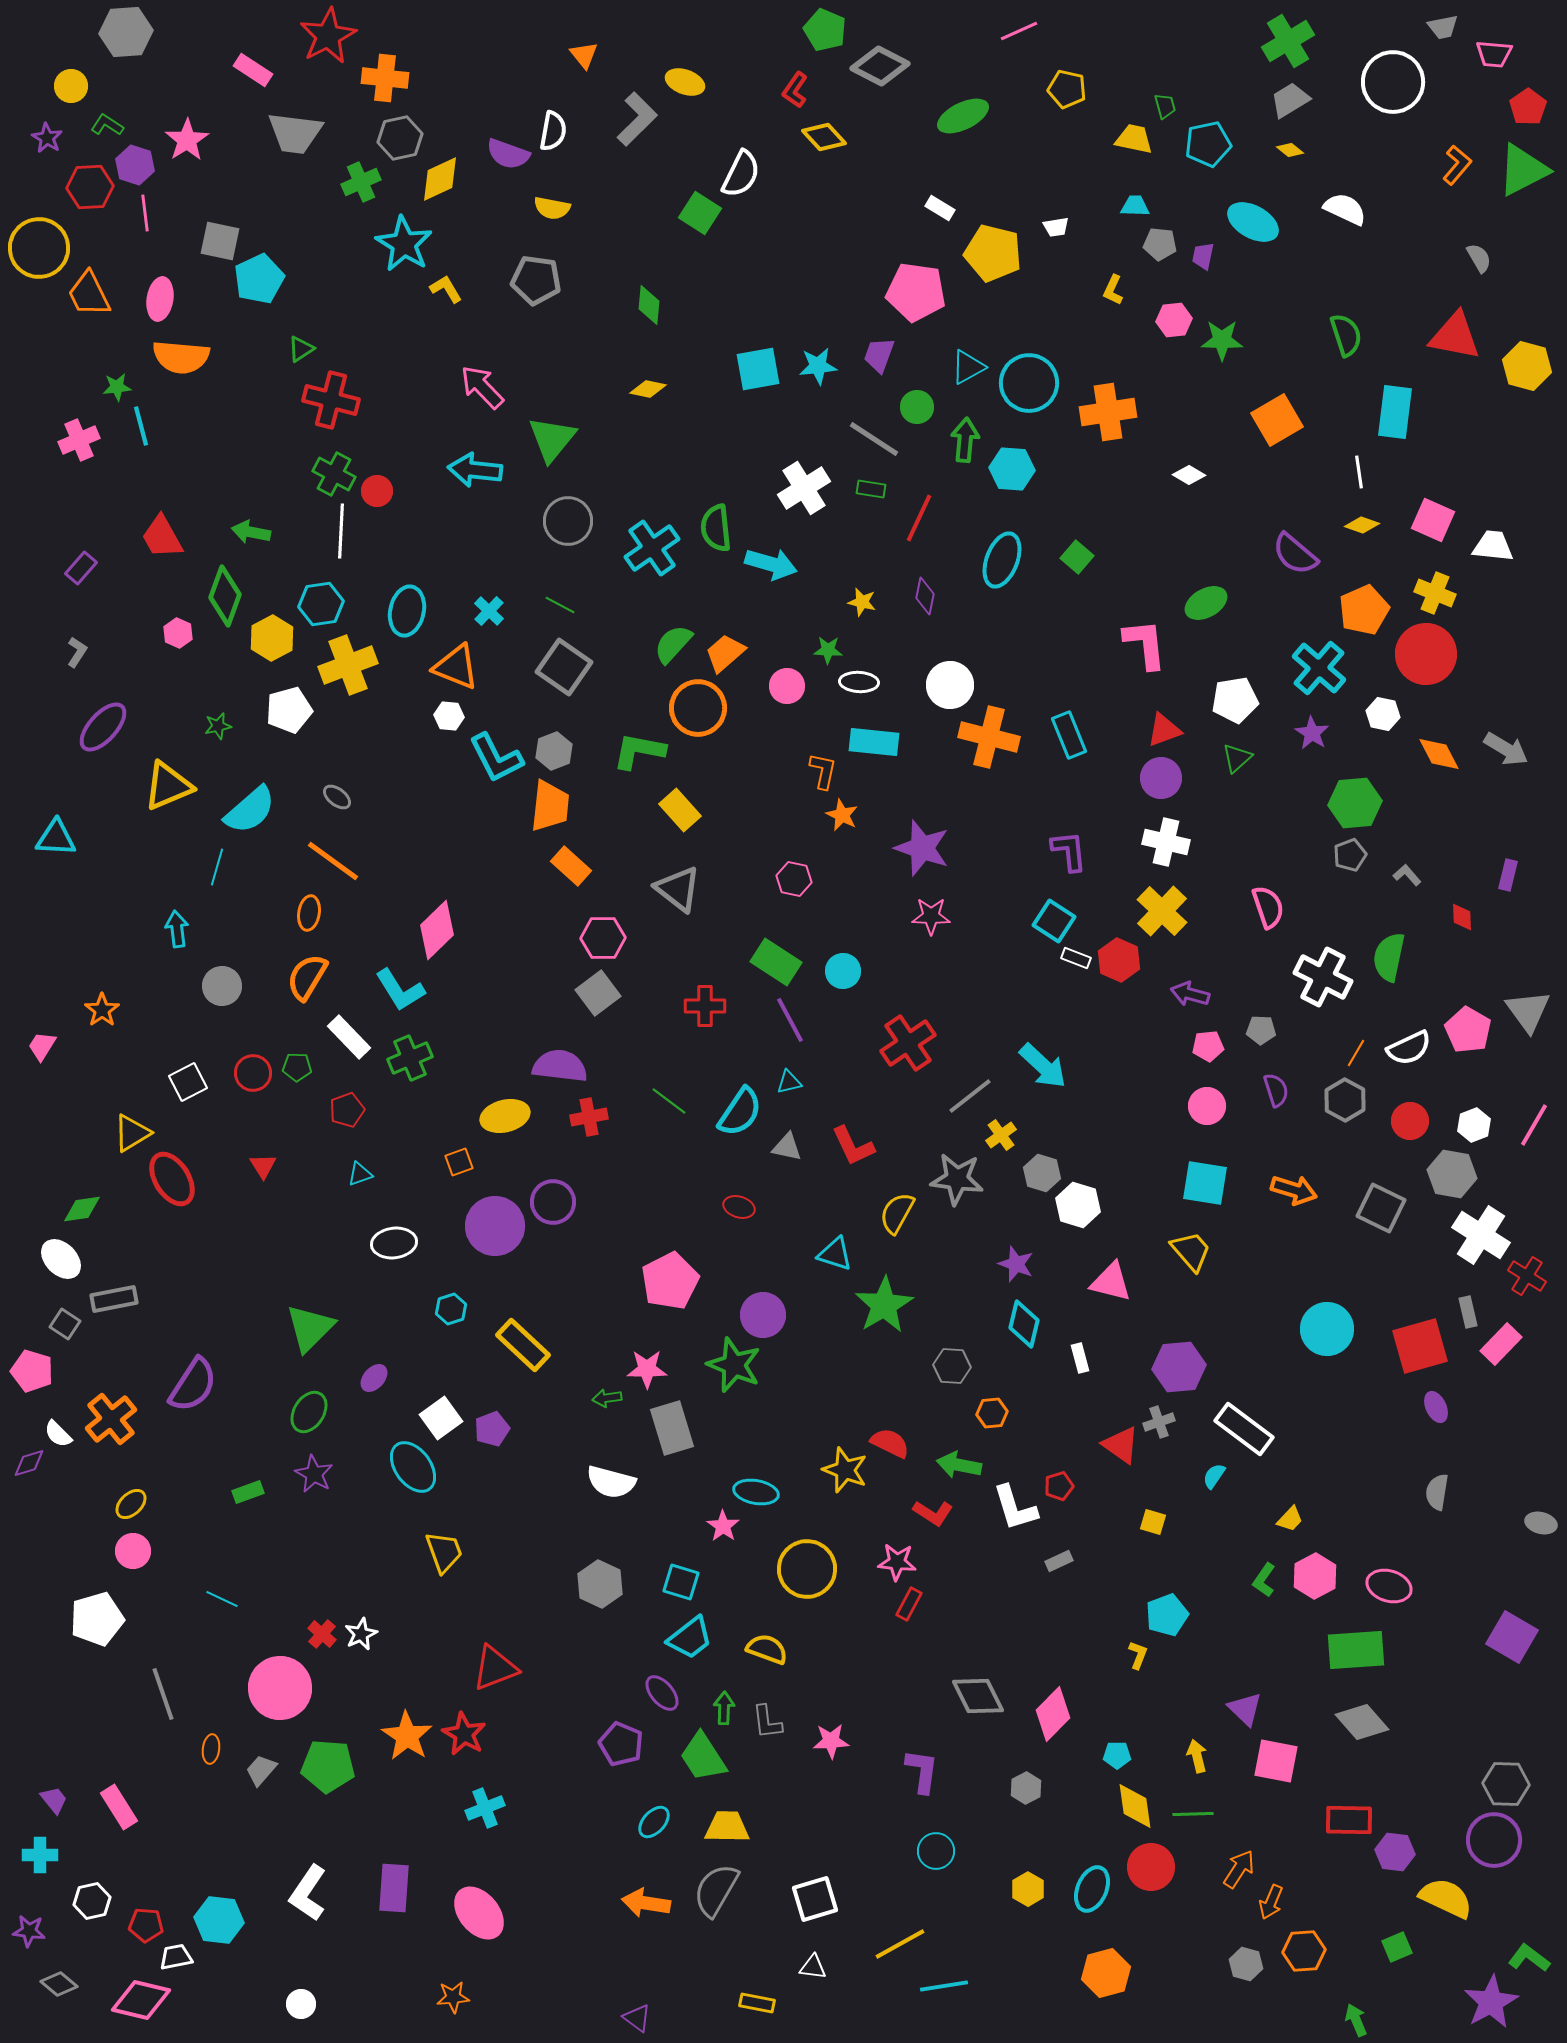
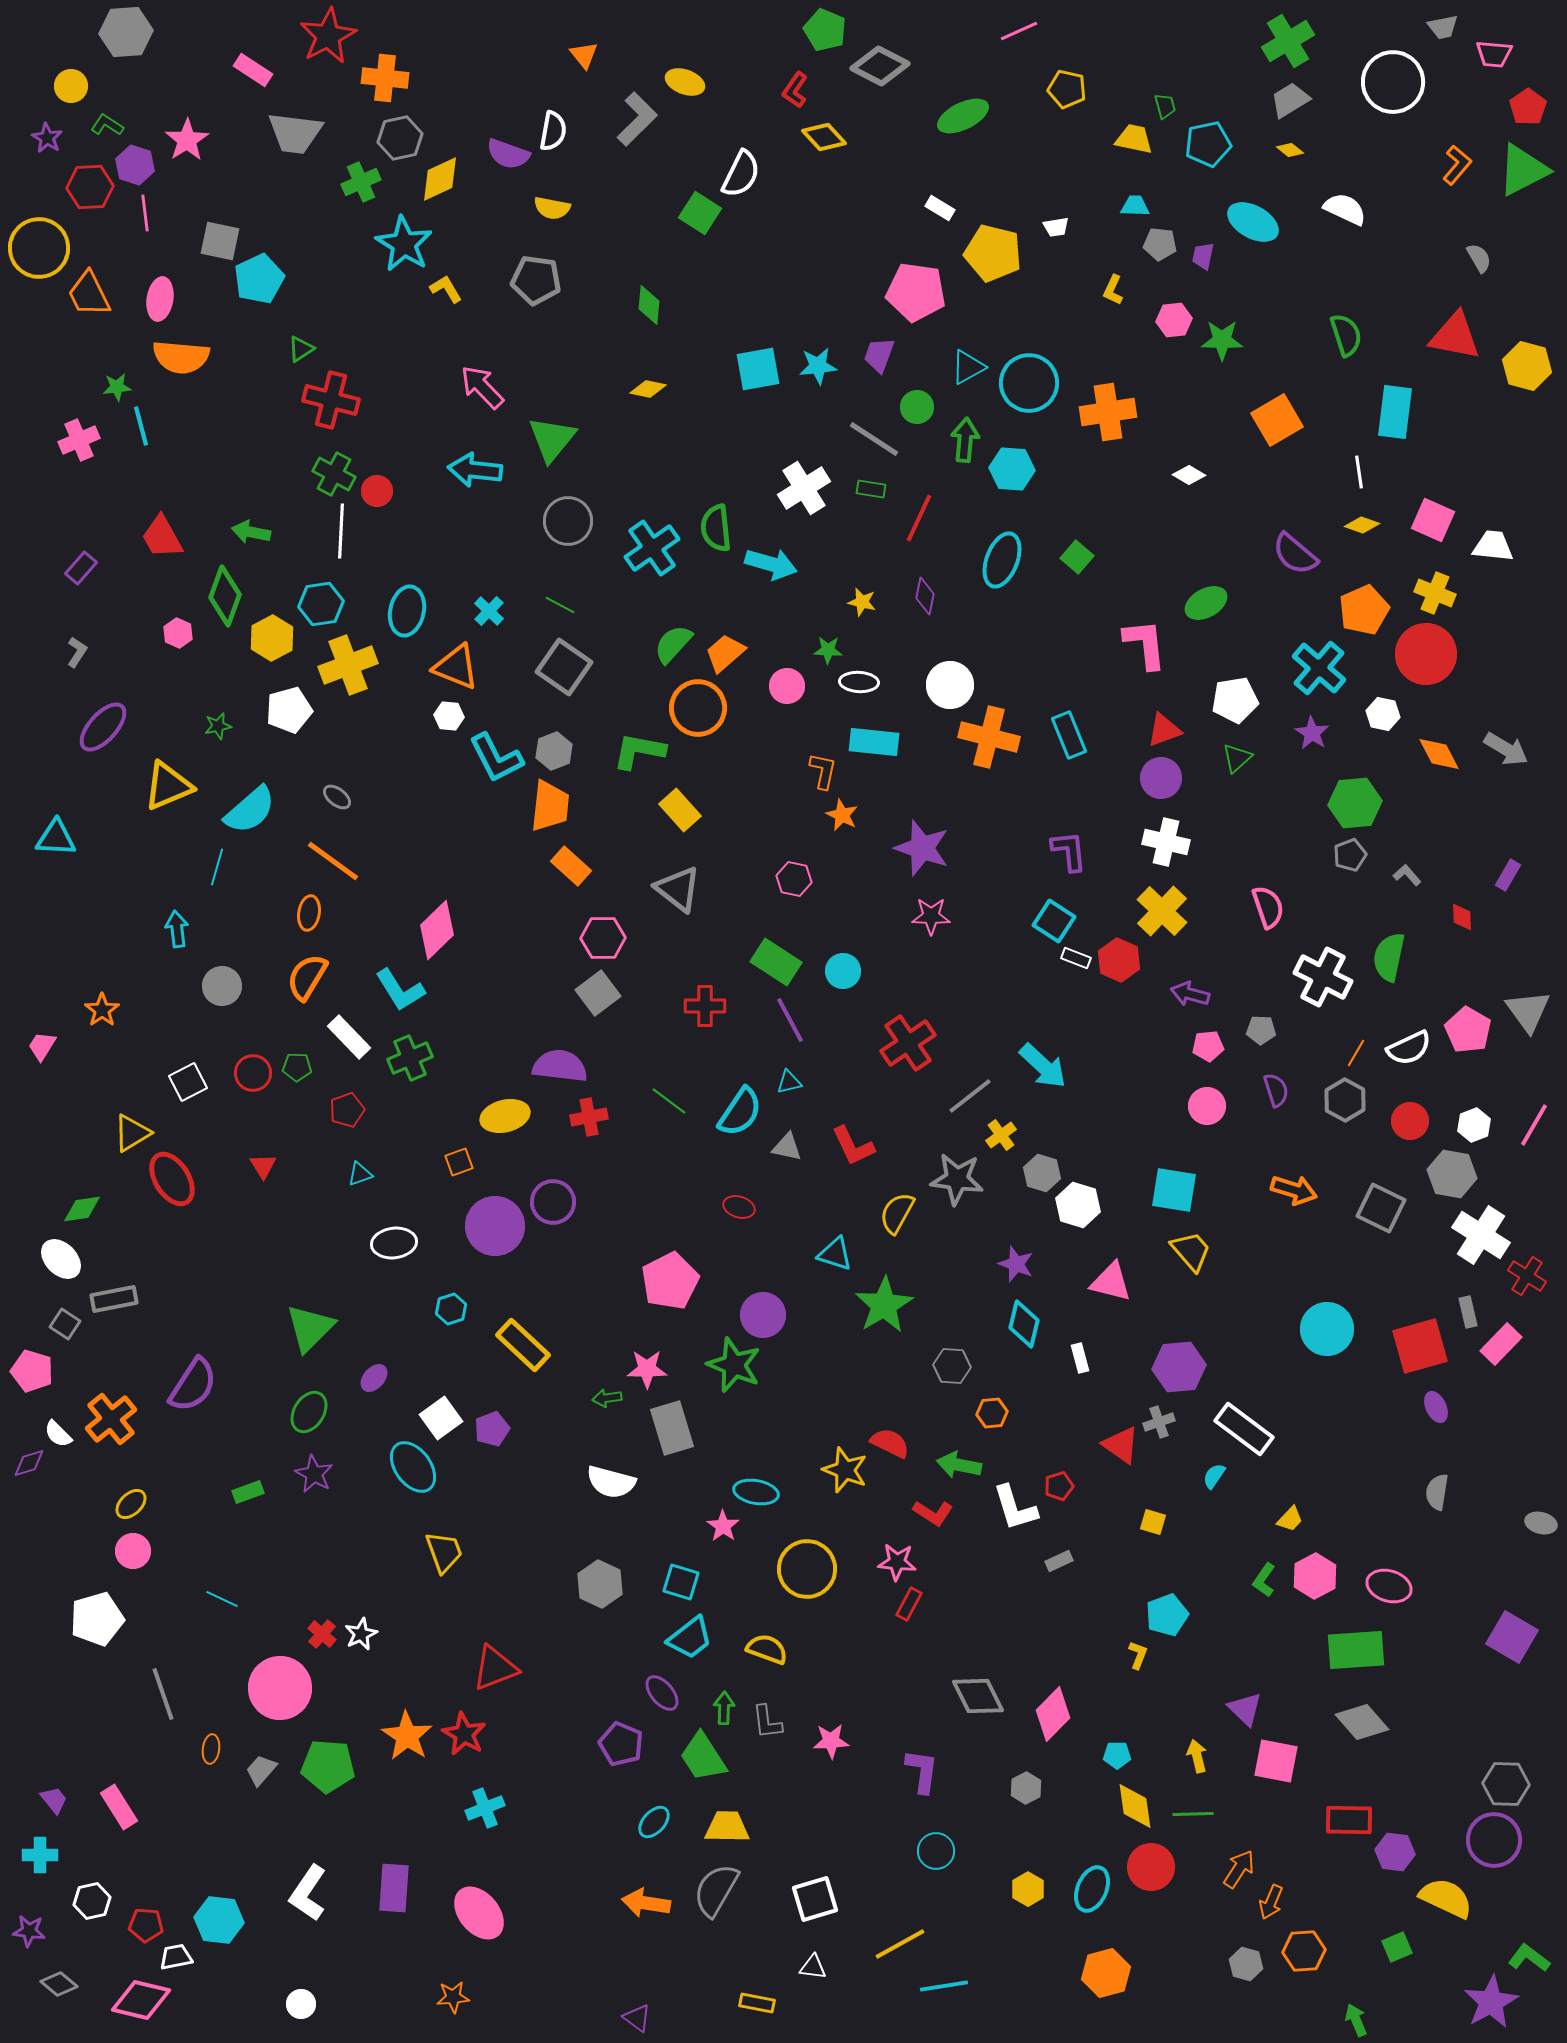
purple rectangle at (1508, 875): rotated 16 degrees clockwise
cyan square at (1205, 1183): moved 31 px left, 7 px down
